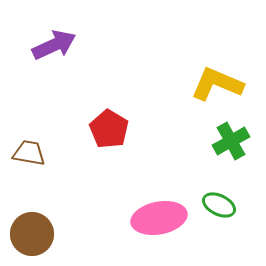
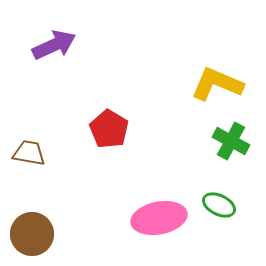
green cross: rotated 33 degrees counterclockwise
